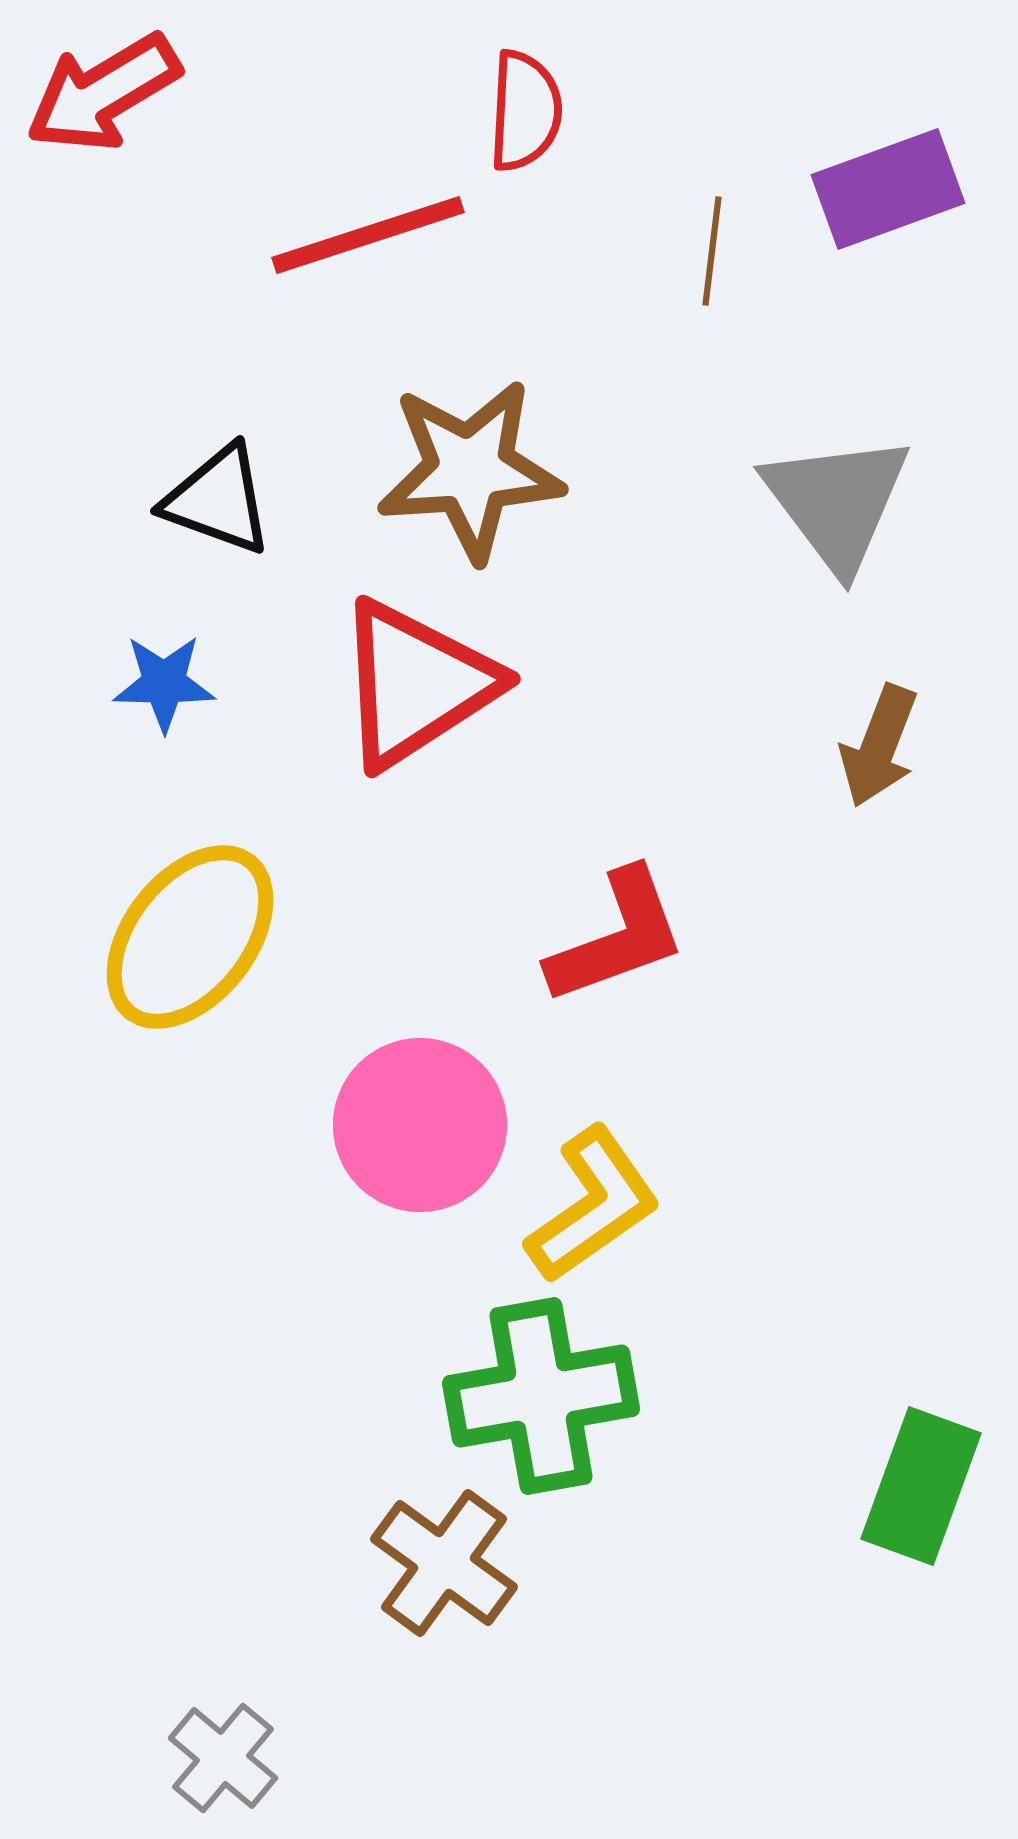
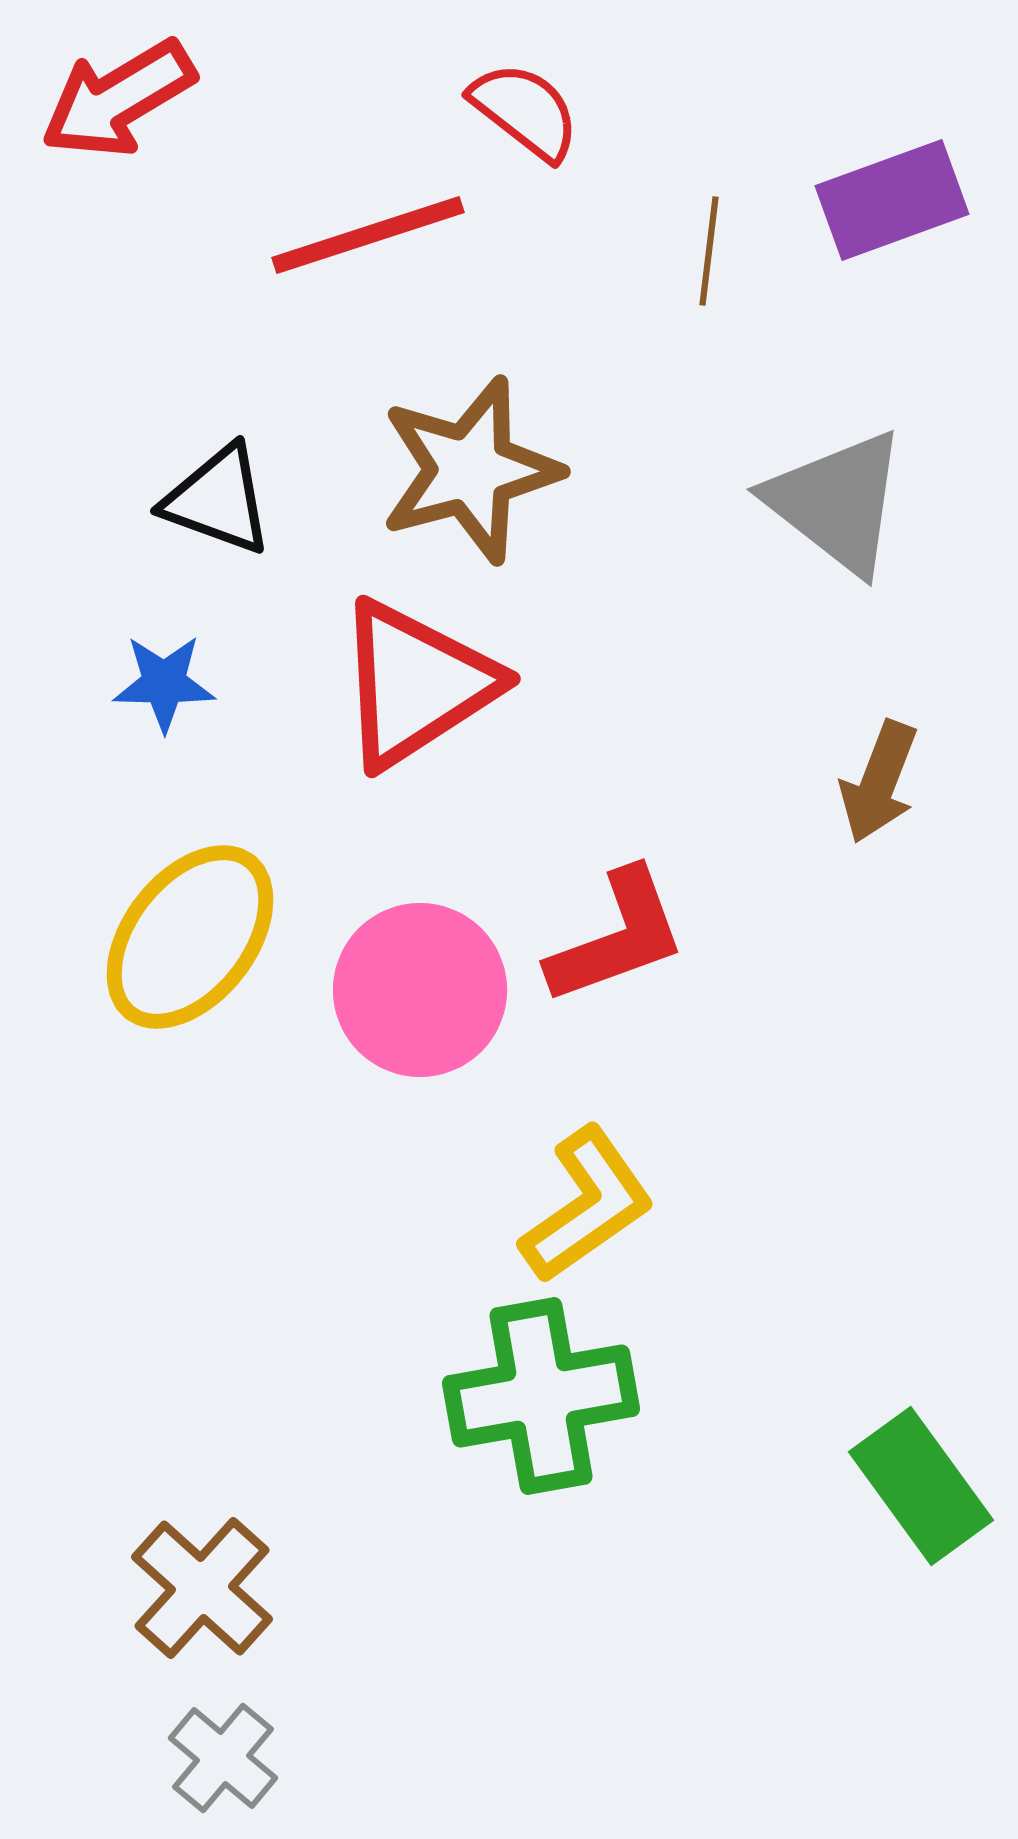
red arrow: moved 15 px right, 6 px down
red semicircle: rotated 55 degrees counterclockwise
purple rectangle: moved 4 px right, 11 px down
brown line: moved 3 px left
brown star: rotated 11 degrees counterclockwise
gray triangle: rotated 15 degrees counterclockwise
brown arrow: moved 36 px down
pink circle: moved 135 px up
yellow L-shape: moved 6 px left
green rectangle: rotated 56 degrees counterclockwise
brown cross: moved 242 px left, 25 px down; rotated 6 degrees clockwise
